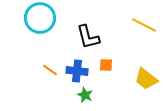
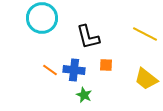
cyan circle: moved 2 px right
yellow line: moved 1 px right, 9 px down
blue cross: moved 3 px left, 1 px up
green star: moved 1 px left
